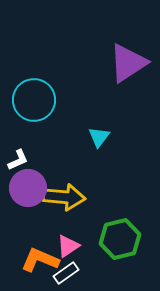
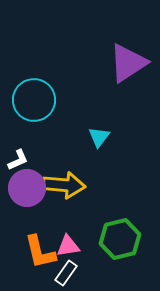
purple circle: moved 1 px left
yellow arrow: moved 12 px up
pink triangle: rotated 25 degrees clockwise
orange L-shape: moved 8 px up; rotated 126 degrees counterclockwise
white rectangle: rotated 20 degrees counterclockwise
